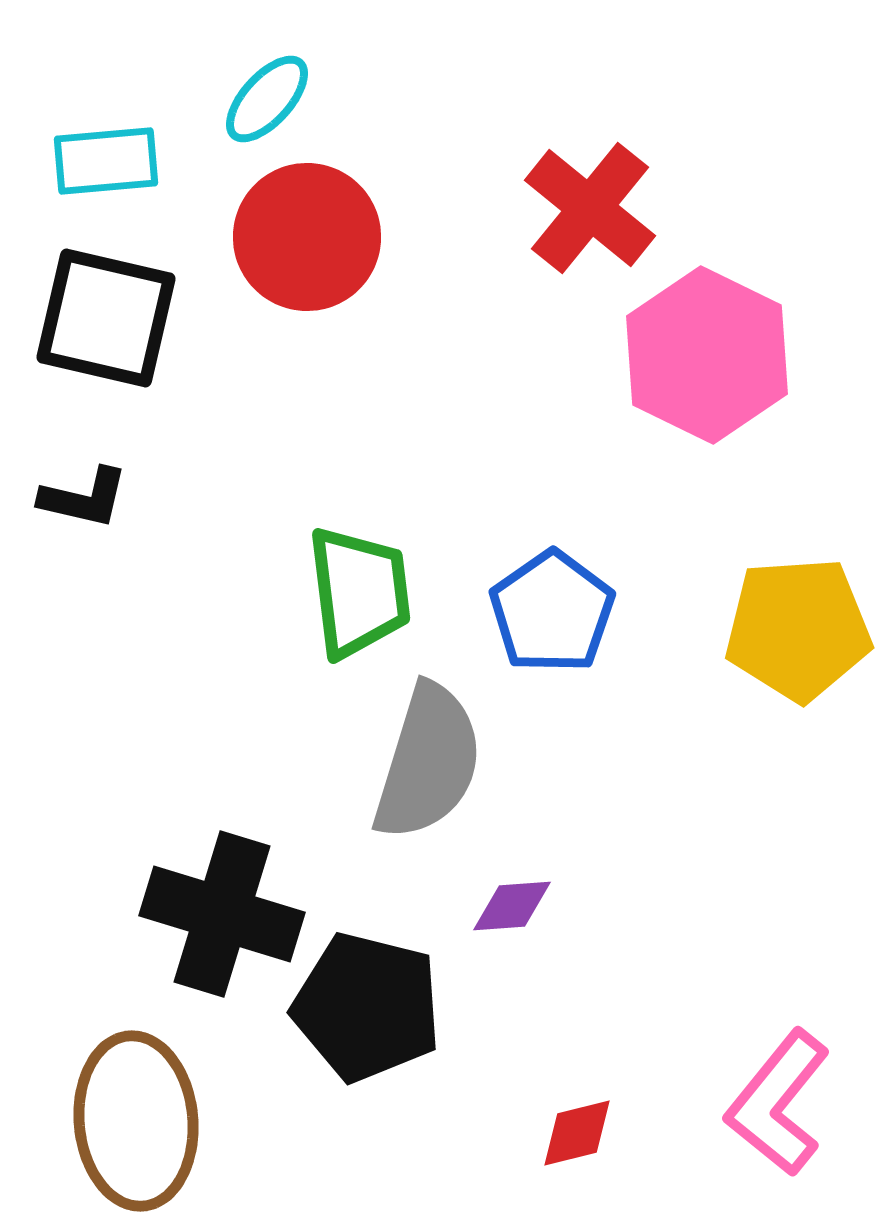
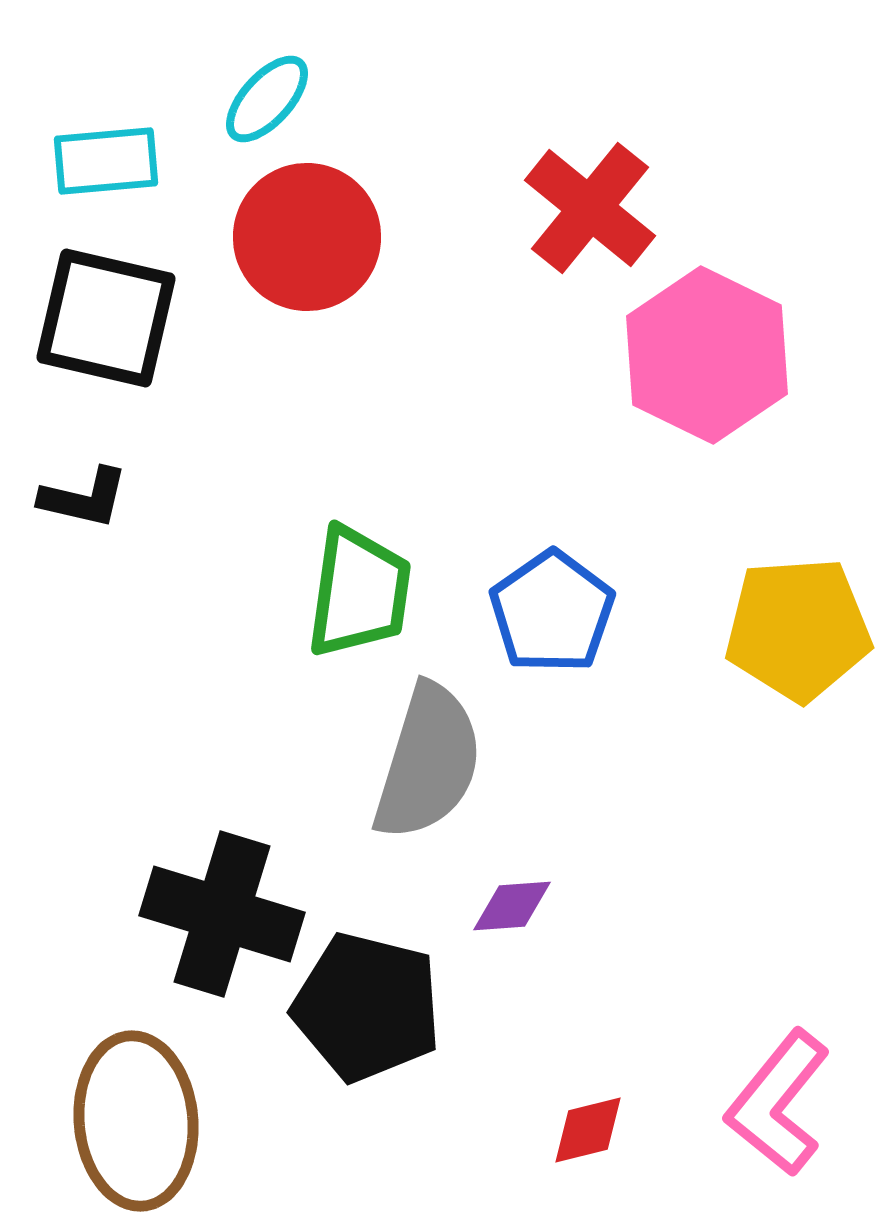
green trapezoid: rotated 15 degrees clockwise
red diamond: moved 11 px right, 3 px up
